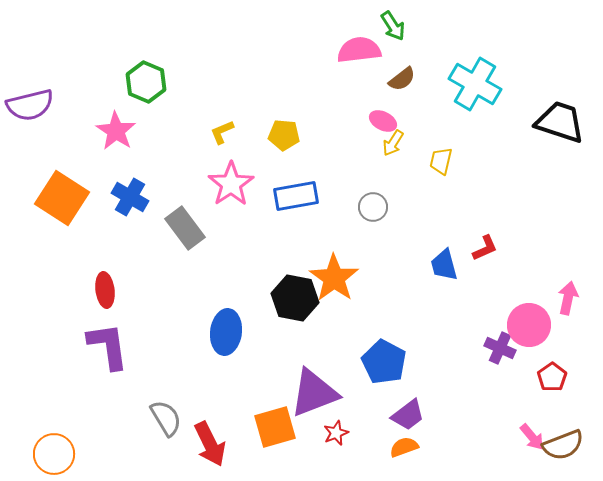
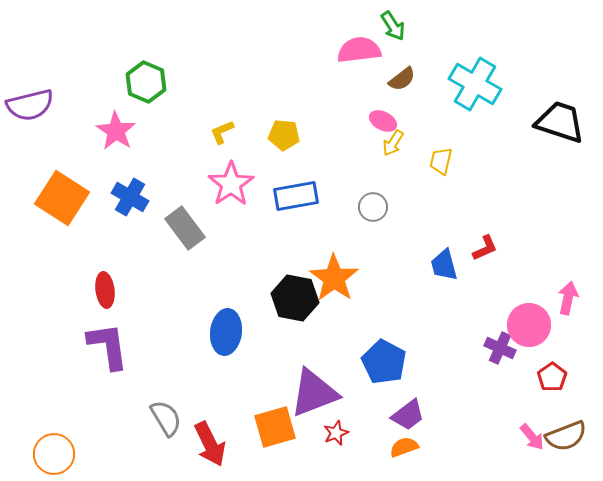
brown semicircle at (563, 445): moved 3 px right, 9 px up
